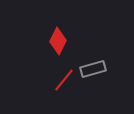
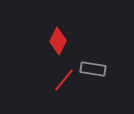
gray rectangle: rotated 25 degrees clockwise
